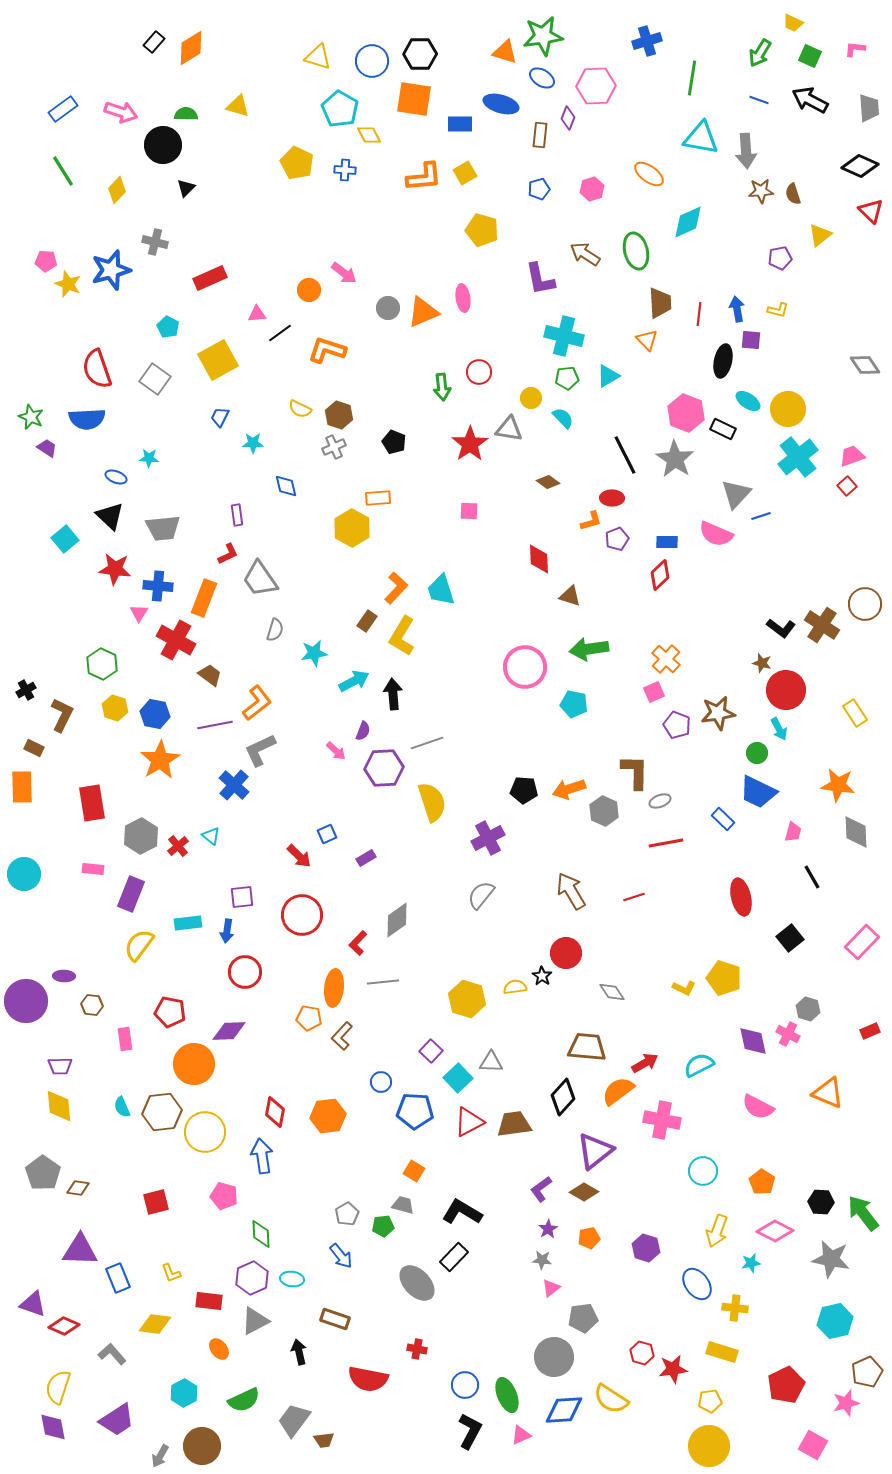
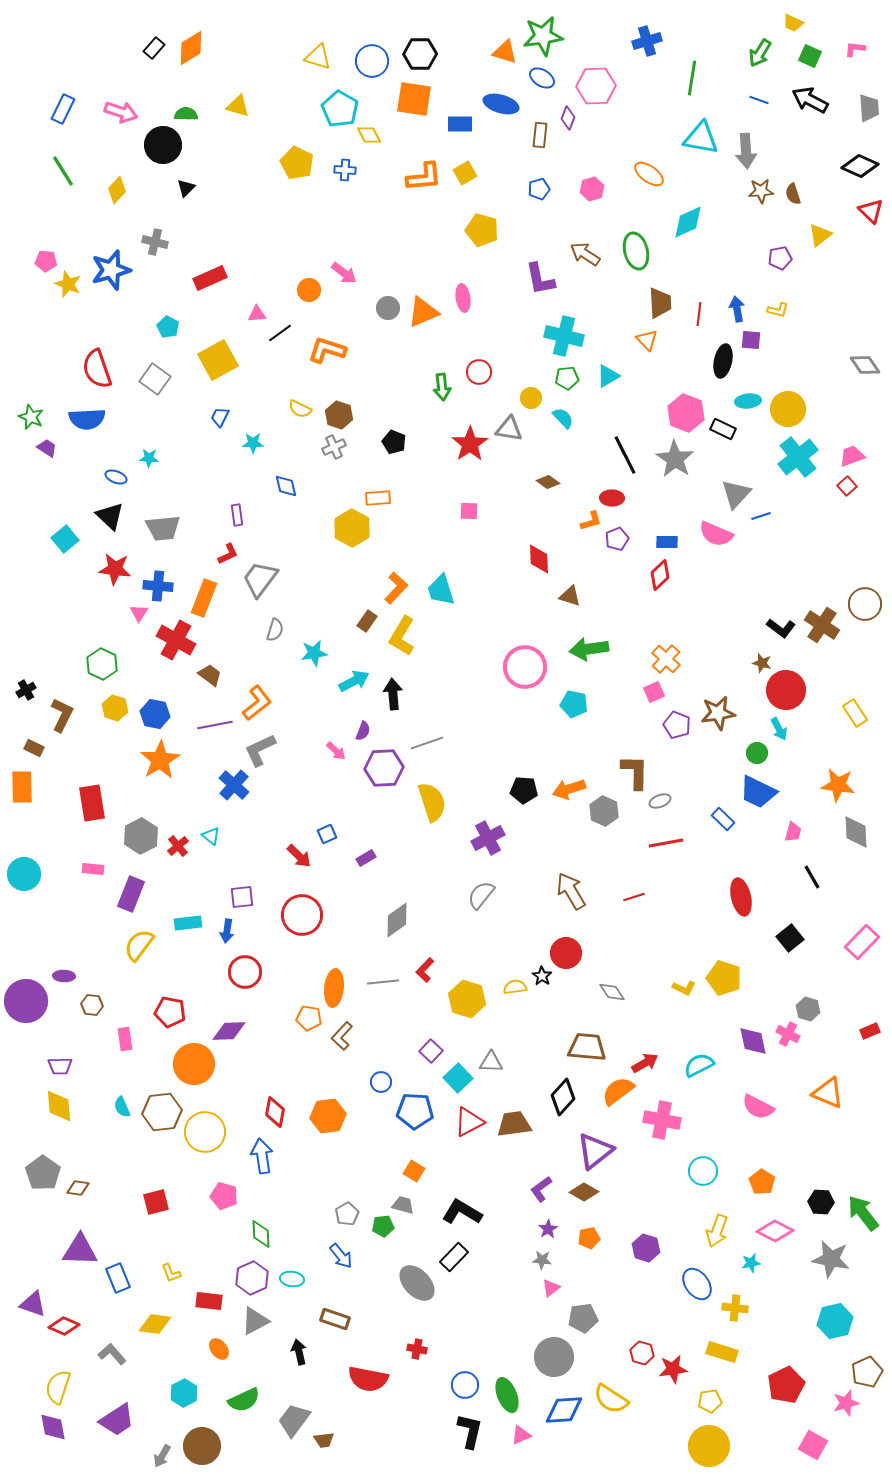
black rectangle at (154, 42): moved 6 px down
blue rectangle at (63, 109): rotated 28 degrees counterclockwise
cyan ellipse at (748, 401): rotated 40 degrees counterclockwise
gray trapezoid at (260, 579): rotated 72 degrees clockwise
red L-shape at (358, 943): moved 67 px right, 27 px down
black L-shape at (470, 1431): rotated 15 degrees counterclockwise
gray arrow at (160, 1456): moved 2 px right
